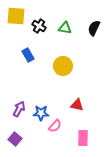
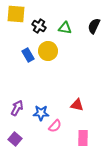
yellow square: moved 2 px up
black semicircle: moved 2 px up
yellow circle: moved 15 px left, 15 px up
purple arrow: moved 2 px left, 1 px up
